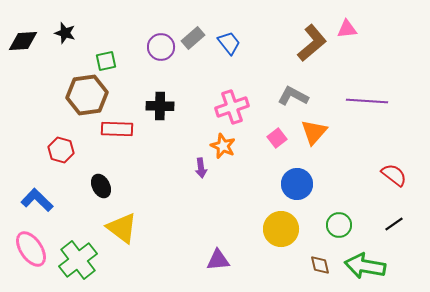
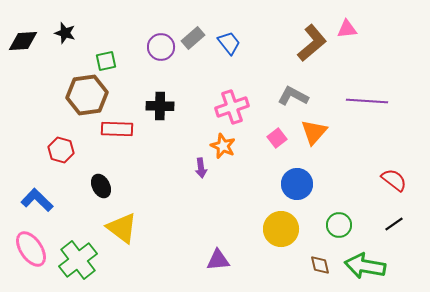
red semicircle: moved 5 px down
